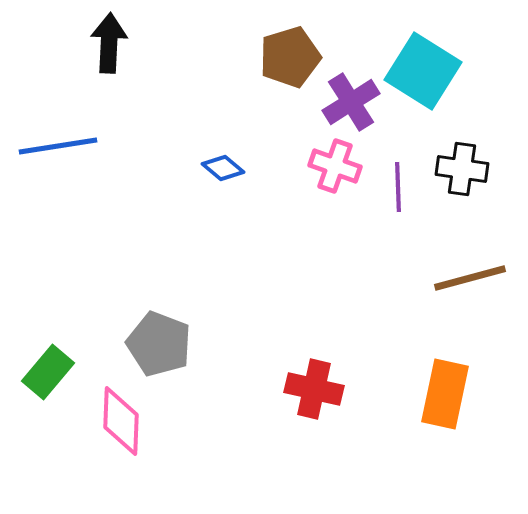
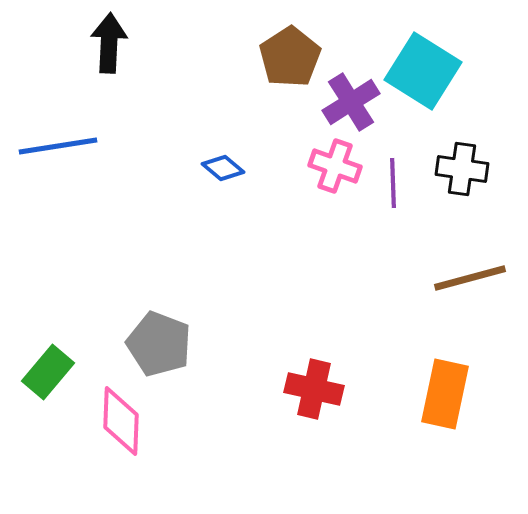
brown pentagon: rotated 16 degrees counterclockwise
purple line: moved 5 px left, 4 px up
